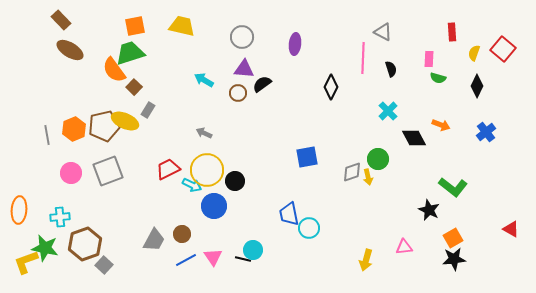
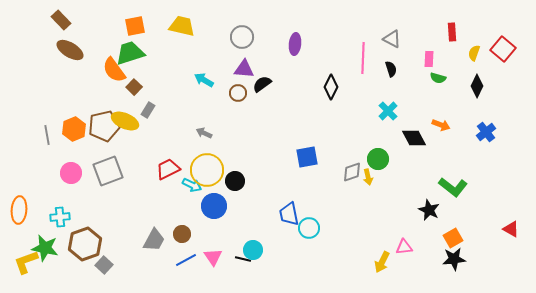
gray triangle at (383, 32): moved 9 px right, 7 px down
yellow arrow at (366, 260): moved 16 px right, 2 px down; rotated 10 degrees clockwise
